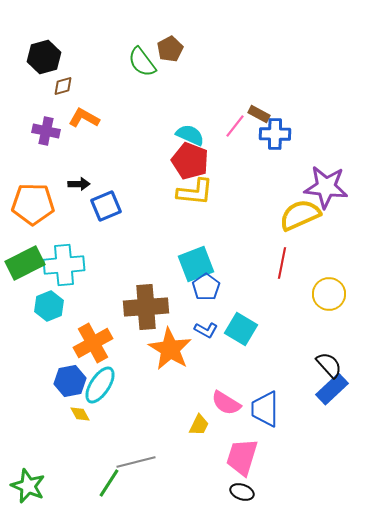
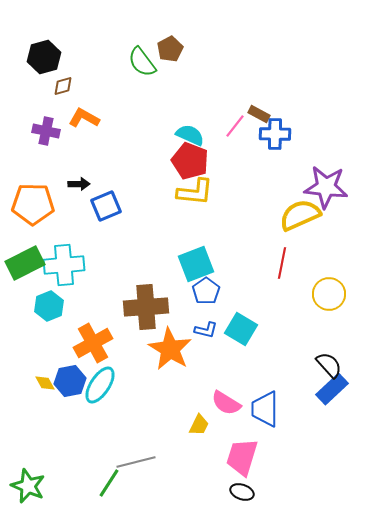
blue pentagon at (206, 287): moved 4 px down
blue L-shape at (206, 330): rotated 15 degrees counterclockwise
yellow diamond at (80, 414): moved 35 px left, 31 px up
